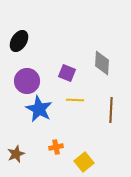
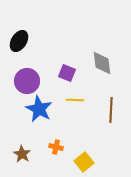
gray diamond: rotated 10 degrees counterclockwise
orange cross: rotated 24 degrees clockwise
brown star: moved 6 px right; rotated 18 degrees counterclockwise
